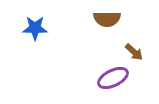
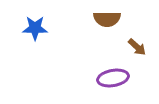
brown arrow: moved 3 px right, 5 px up
purple ellipse: rotated 16 degrees clockwise
